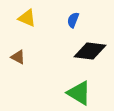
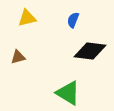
yellow triangle: rotated 36 degrees counterclockwise
brown triangle: rotated 42 degrees counterclockwise
green triangle: moved 11 px left
